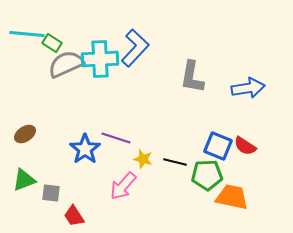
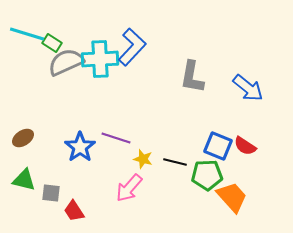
cyan line: rotated 12 degrees clockwise
blue L-shape: moved 3 px left, 1 px up
gray semicircle: moved 2 px up
blue arrow: rotated 48 degrees clockwise
brown ellipse: moved 2 px left, 4 px down
blue star: moved 5 px left, 2 px up
green triangle: rotated 35 degrees clockwise
pink arrow: moved 6 px right, 2 px down
orange trapezoid: rotated 36 degrees clockwise
red trapezoid: moved 5 px up
